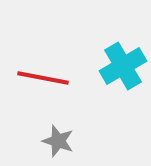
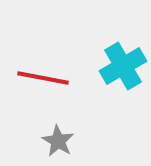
gray star: rotated 12 degrees clockwise
